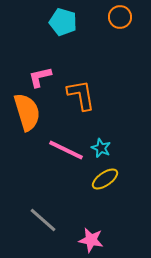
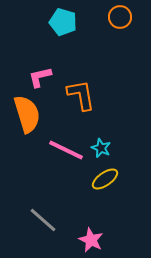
orange semicircle: moved 2 px down
pink star: rotated 15 degrees clockwise
